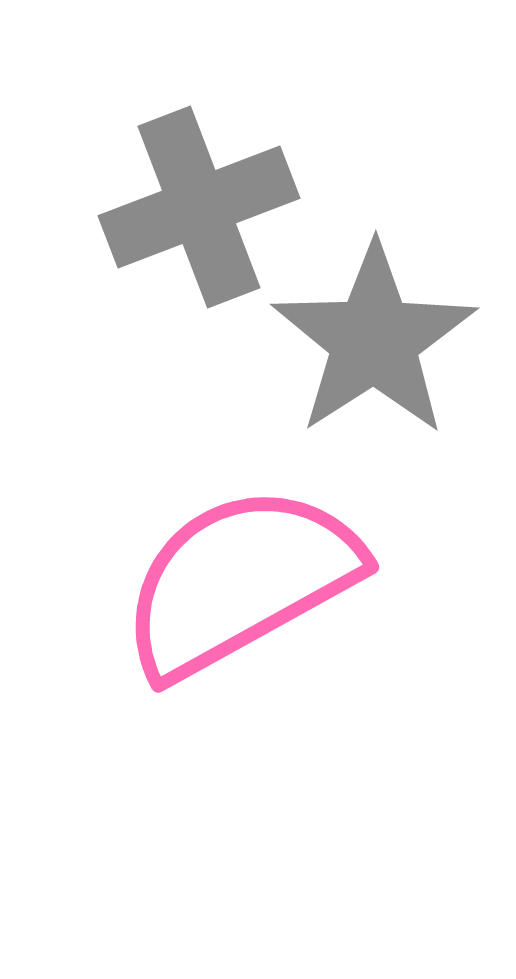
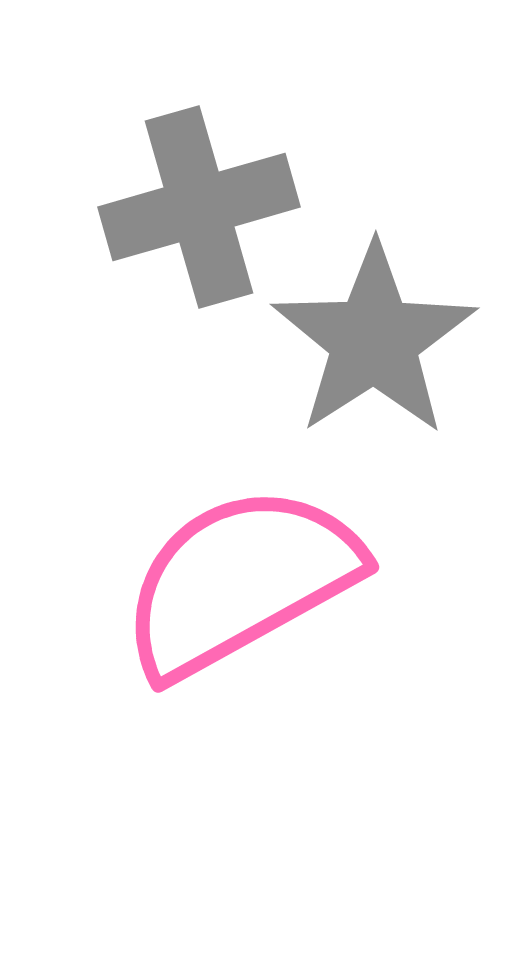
gray cross: rotated 5 degrees clockwise
